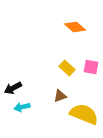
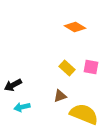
orange diamond: rotated 10 degrees counterclockwise
black arrow: moved 3 px up
